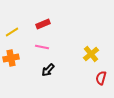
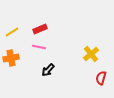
red rectangle: moved 3 px left, 5 px down
pink line: moved 3 px left
